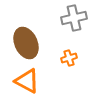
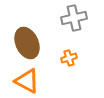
brown ellipse: moved 1 px right
